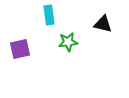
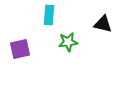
cyan rectangle: rotated 12 degrees clockwise
